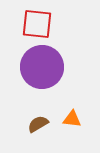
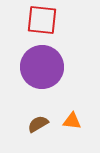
red square: moved 5 px right, 4 px up
orange triangle: moved 2 px down
